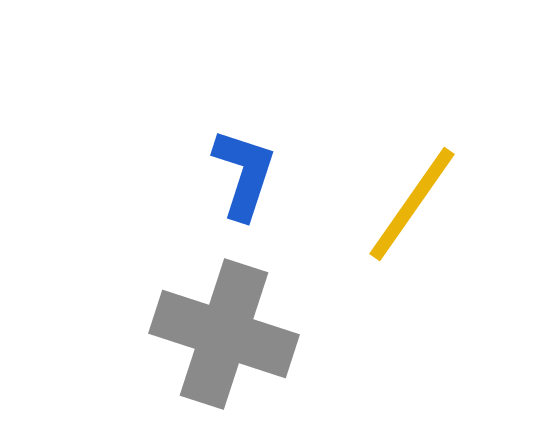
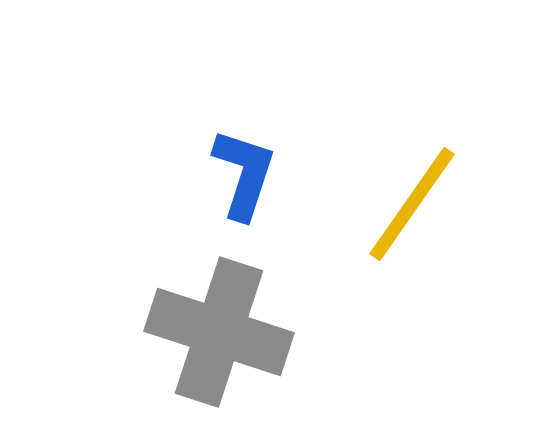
gray cross: moved 5 px left, 2 px up
